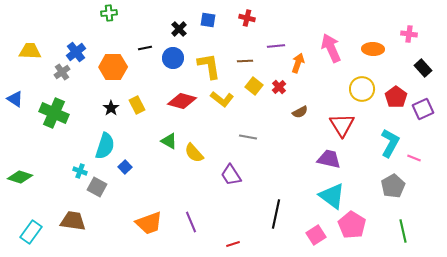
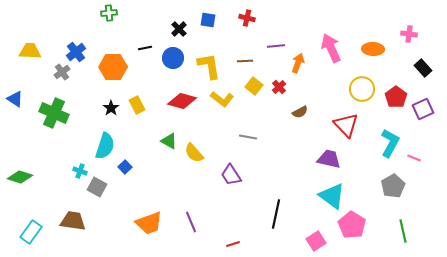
red triangle at (342, 125): moved 4 px right; rotated 12 degrees counterclockwise
pink square at (316, 235): moved 6 px down
